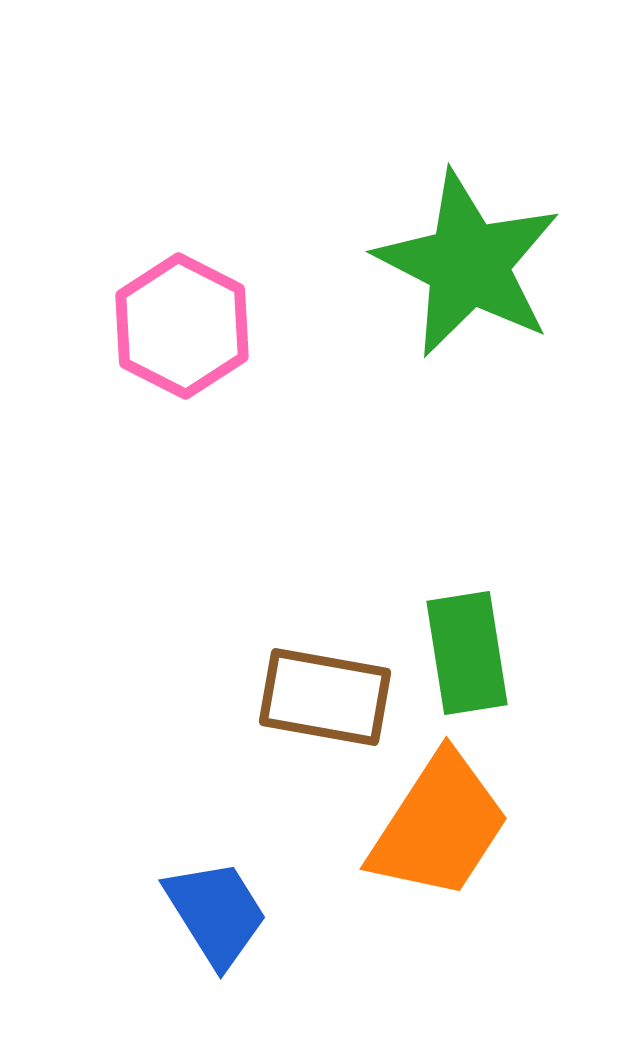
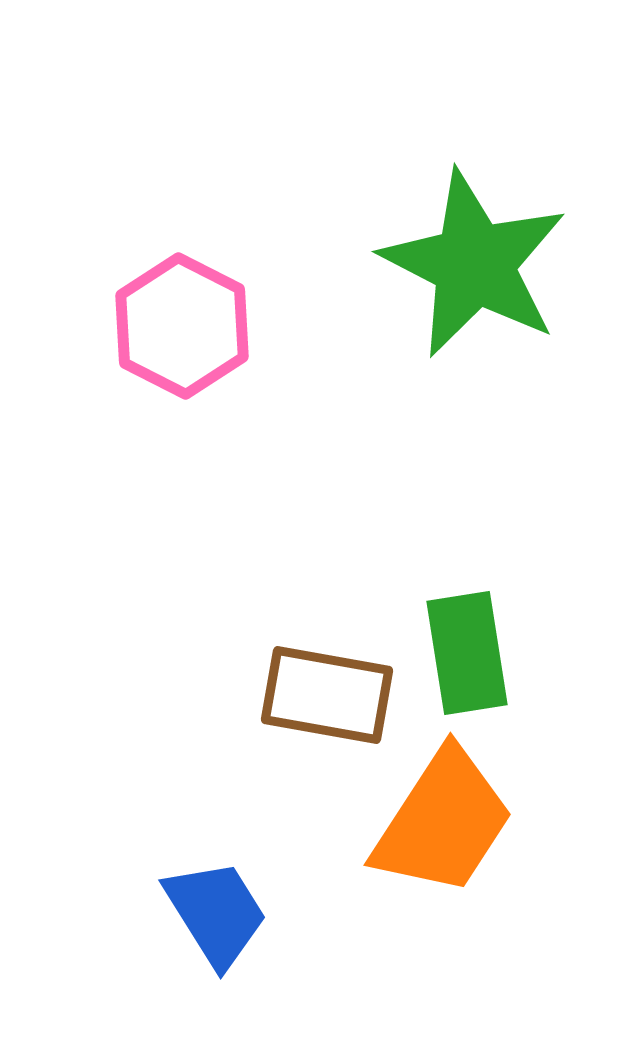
green star: moved 6 px right
brown rectangle: moved 2 px right, 2 px up
orange trapezoid: moved 4 px right, 4 px up
